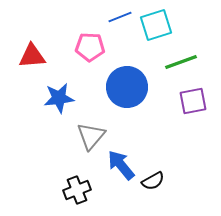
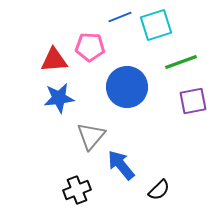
red triangle: moved 22 px right, 4 px down
black semicircle: moved 6 px right, 9 px down; rotated 15 degrees counterclockwise
